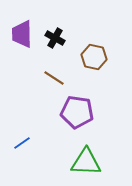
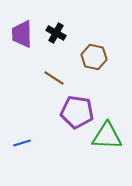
black cross: moved 1 px right, 5 px up
blue line: rotated 18 degrees clockwise
green triangle: moved 21 px right, 26 px up
